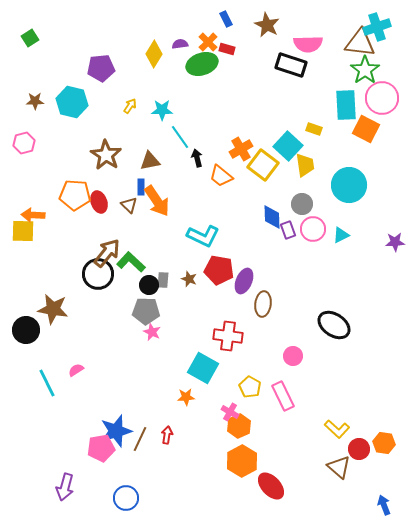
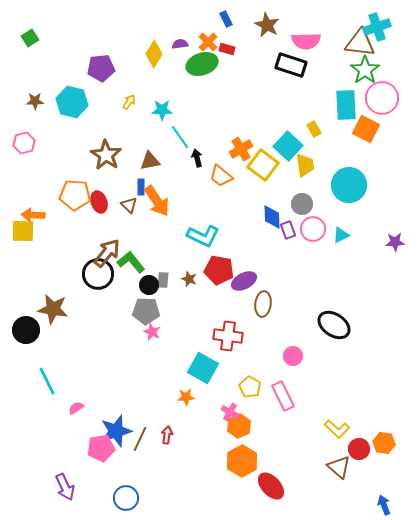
pink semicircle at (308, 44): moved 2 px left, 3 px up
yellow arrow at (130, 106): moved 1 px left, 4 px up
yellow rectangle at (314, 129): rotated 42 degrees clockwise
green L-shape at (131, 262): rotated 8 degrees clockwise
purple ellipse at (244, 281): rotated 40 degrees clockwise
pink semicircle at (76, 370): moved 38 px down
cyan line at (47, 383): moved 2 px up
purple arrow at (65, 487): rotated 40 degrees counterclockwise
